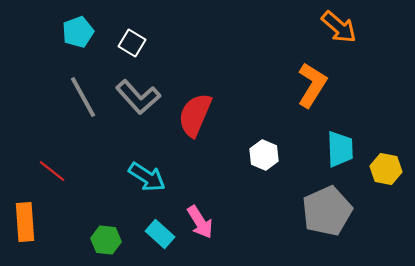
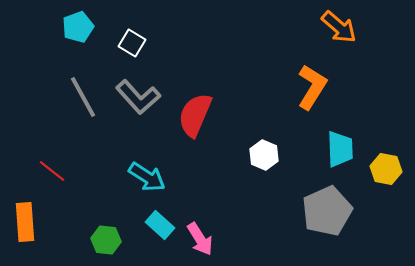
cyan pentagon: moved 5 px up
orange L-shape: moved 2 px down
pink arrow: moved 17 px down
cyan rectangle: moved 9 px up
